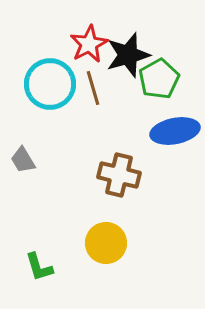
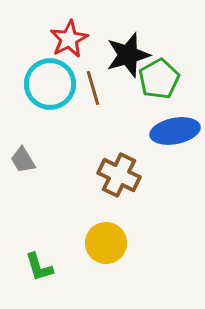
red star: moved 20 px left, 5 px up
brown cross: rotated 12 degrees clockwise
